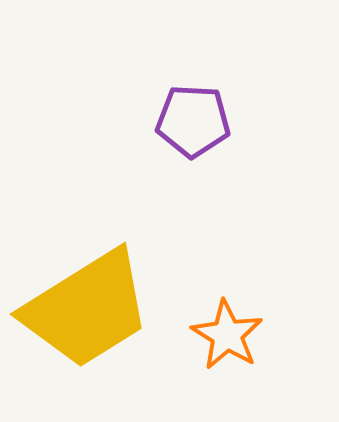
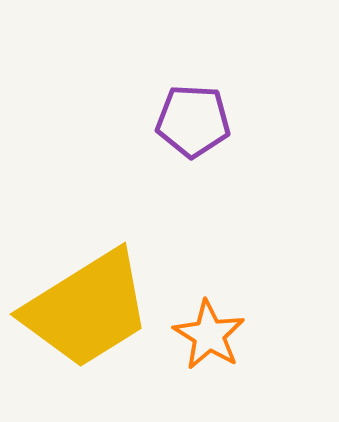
orange star: moved 18 px left
